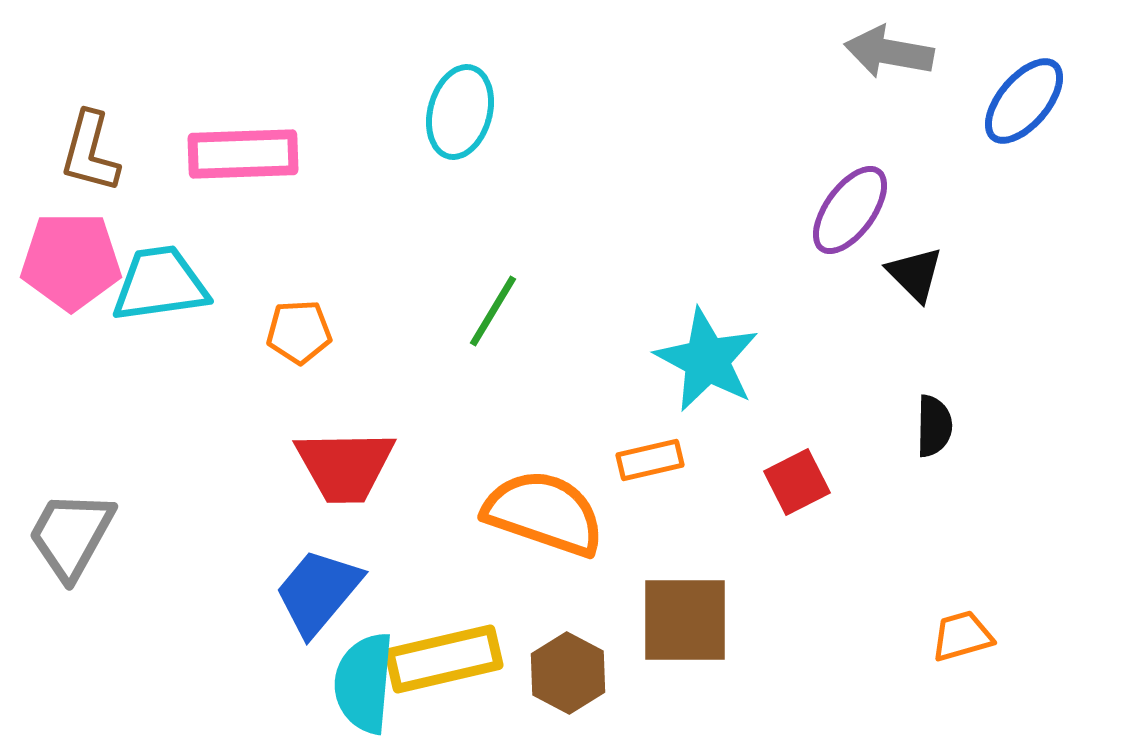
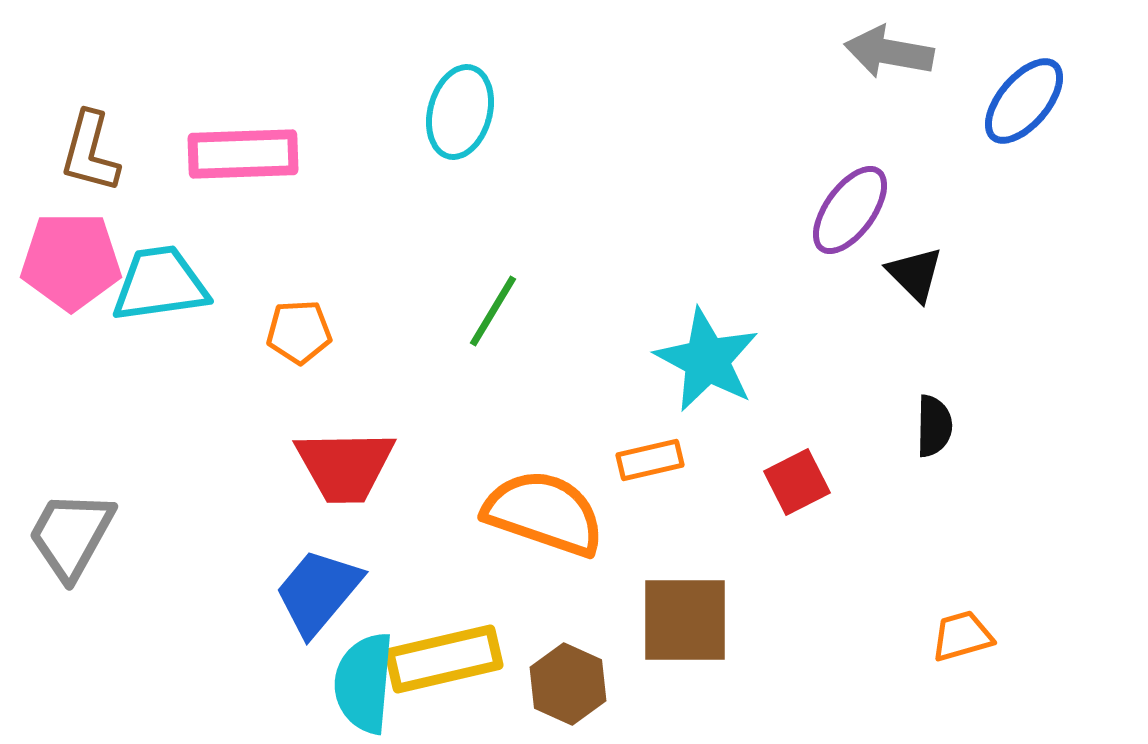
brown hexagon: moved 11 px down; rotated 4 degrees counterclockwise
